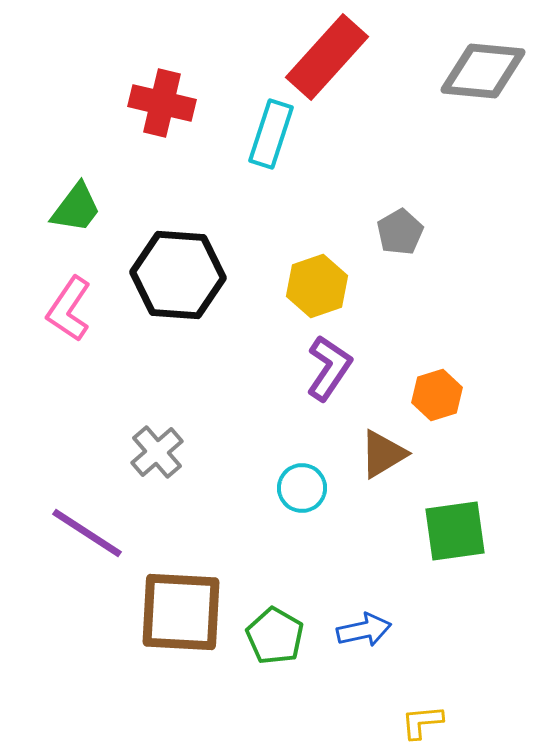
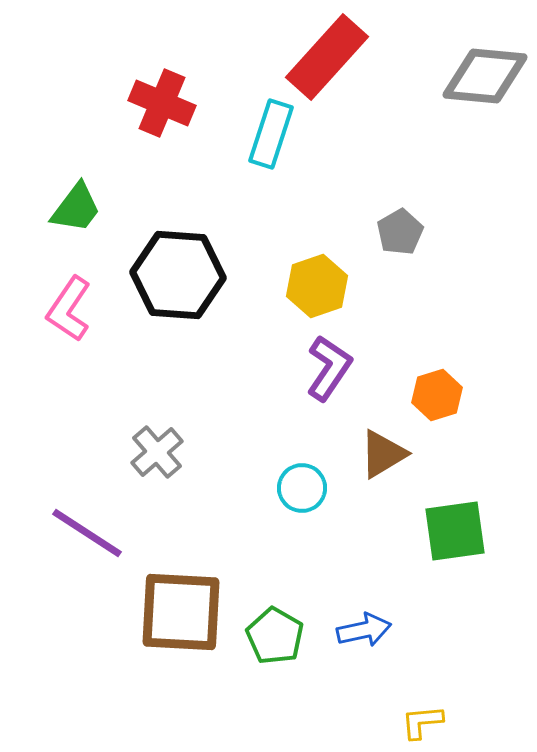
gray diamond: moved 2 px right, 5 px down
red cross: rotated 10 degrees clockwise
